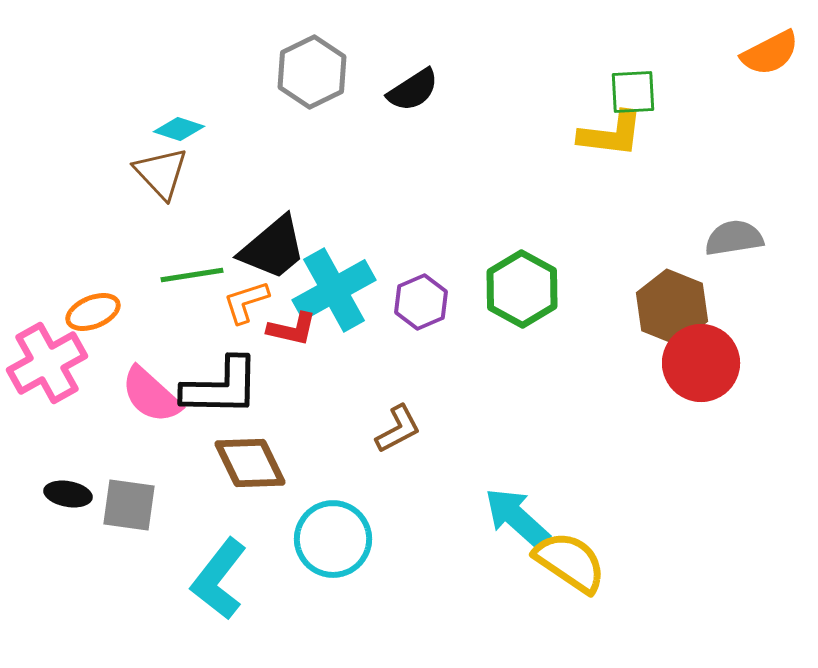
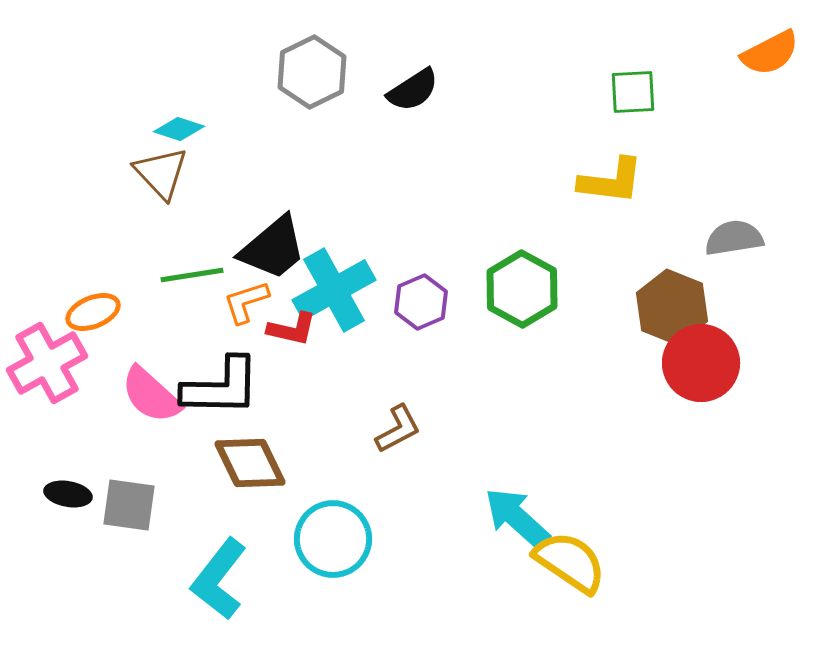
yellow L-shape: moved 47 px down
